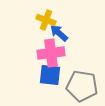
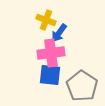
blue arrow: rotated 96 degrees counterclockwise
gray pentagon: rotated 24 degrees clockwise
